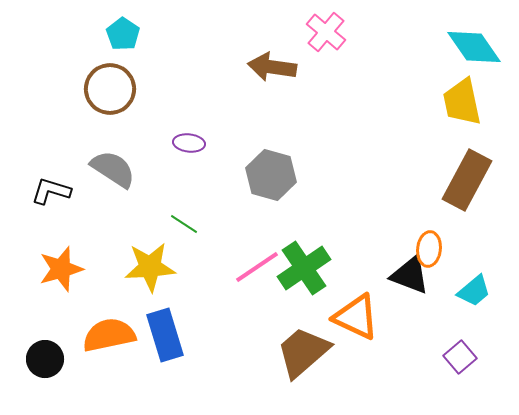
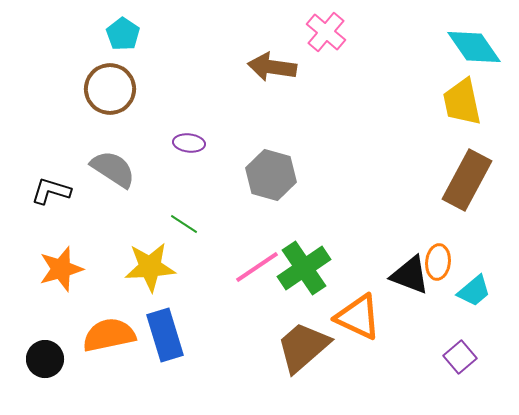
orange ellipse: moved 9 px right, 13 px down
orange triangle: moved 2 px right
brown trapezoid: moved 5 px up
